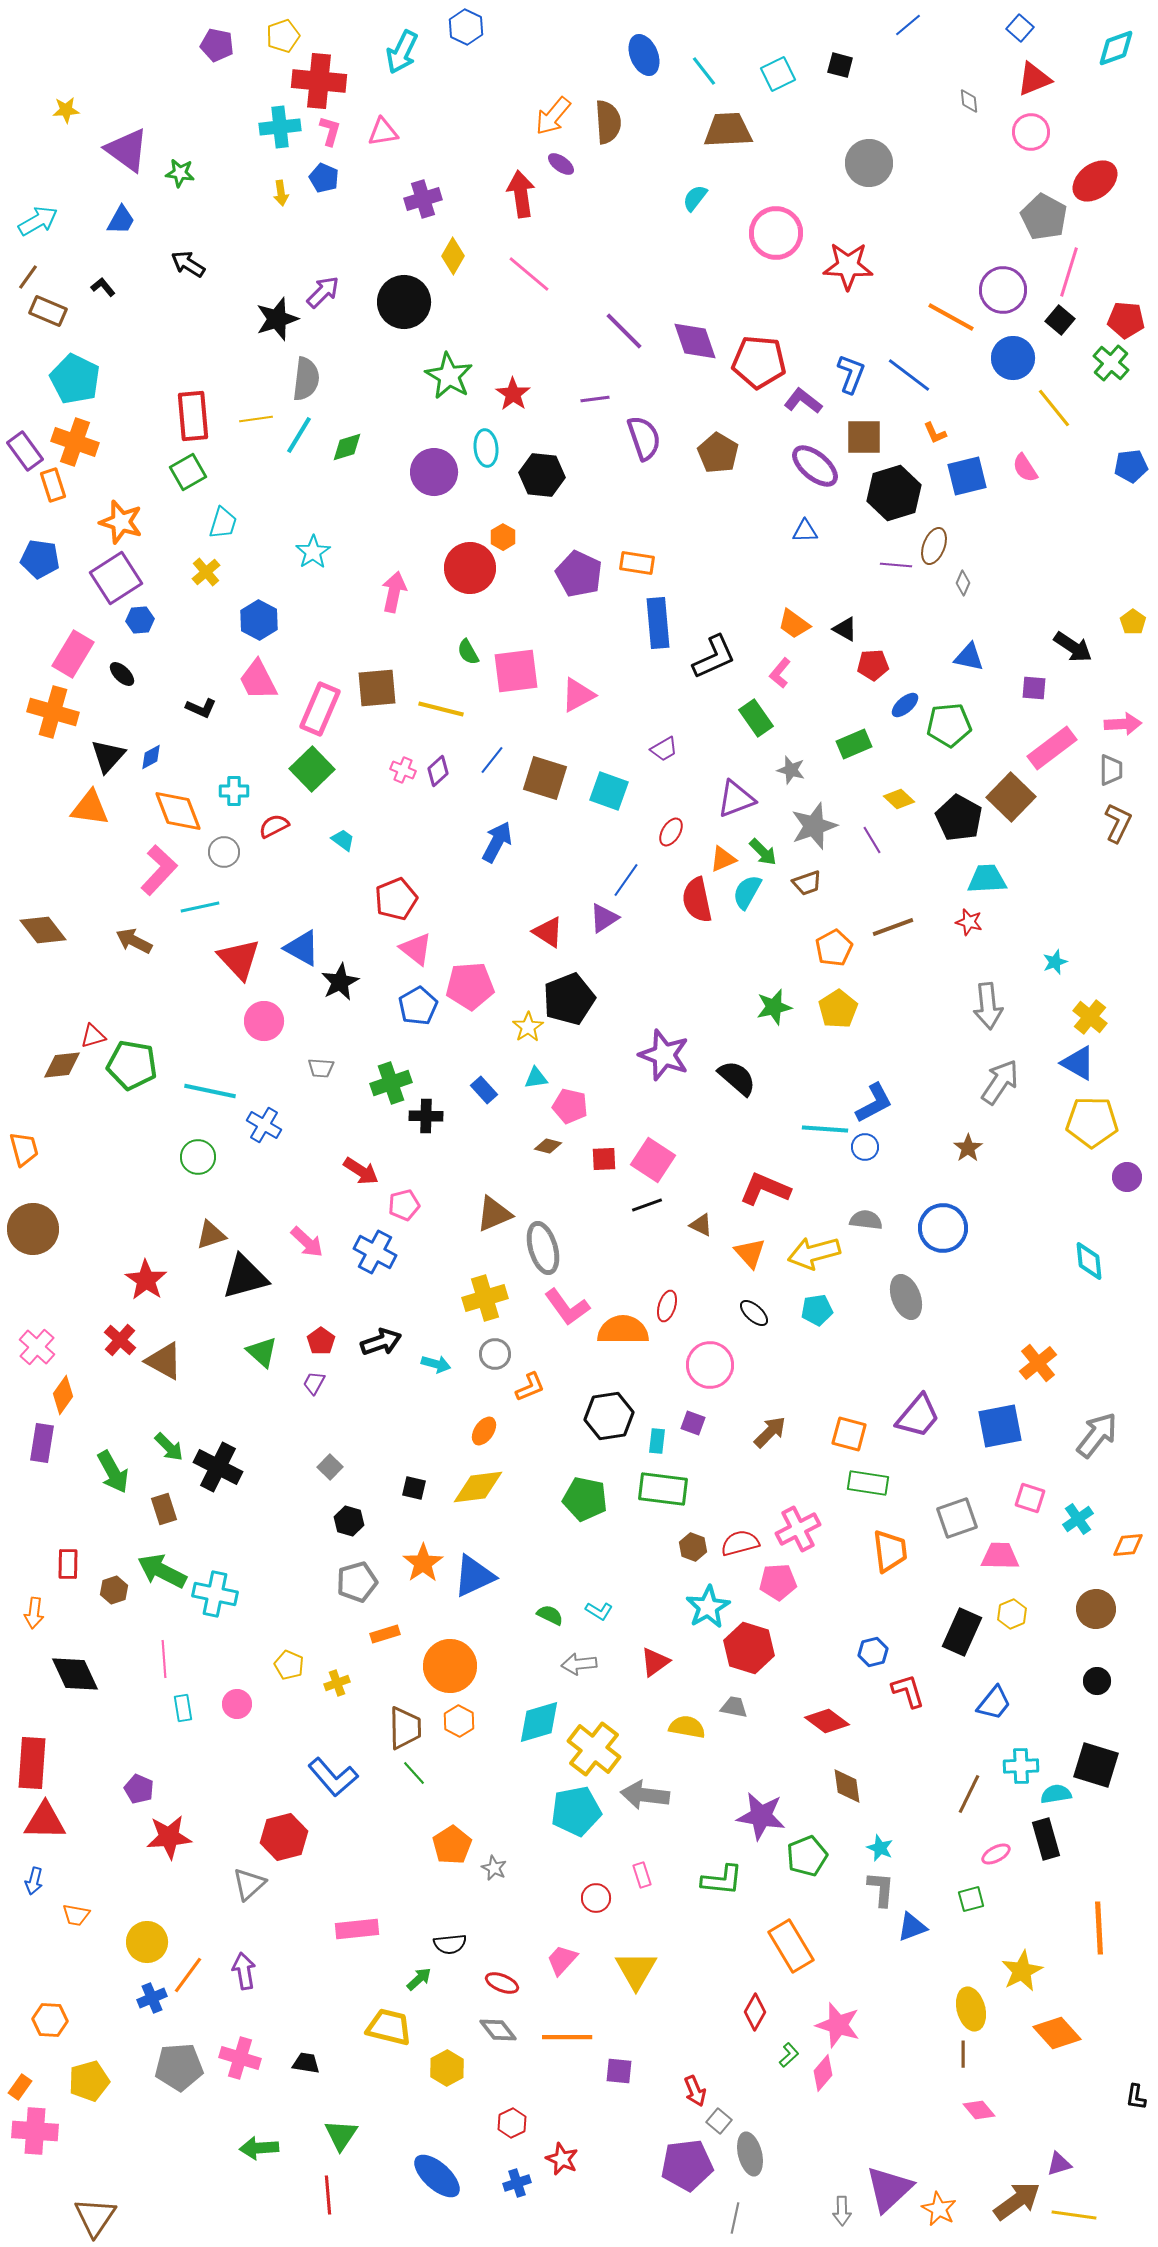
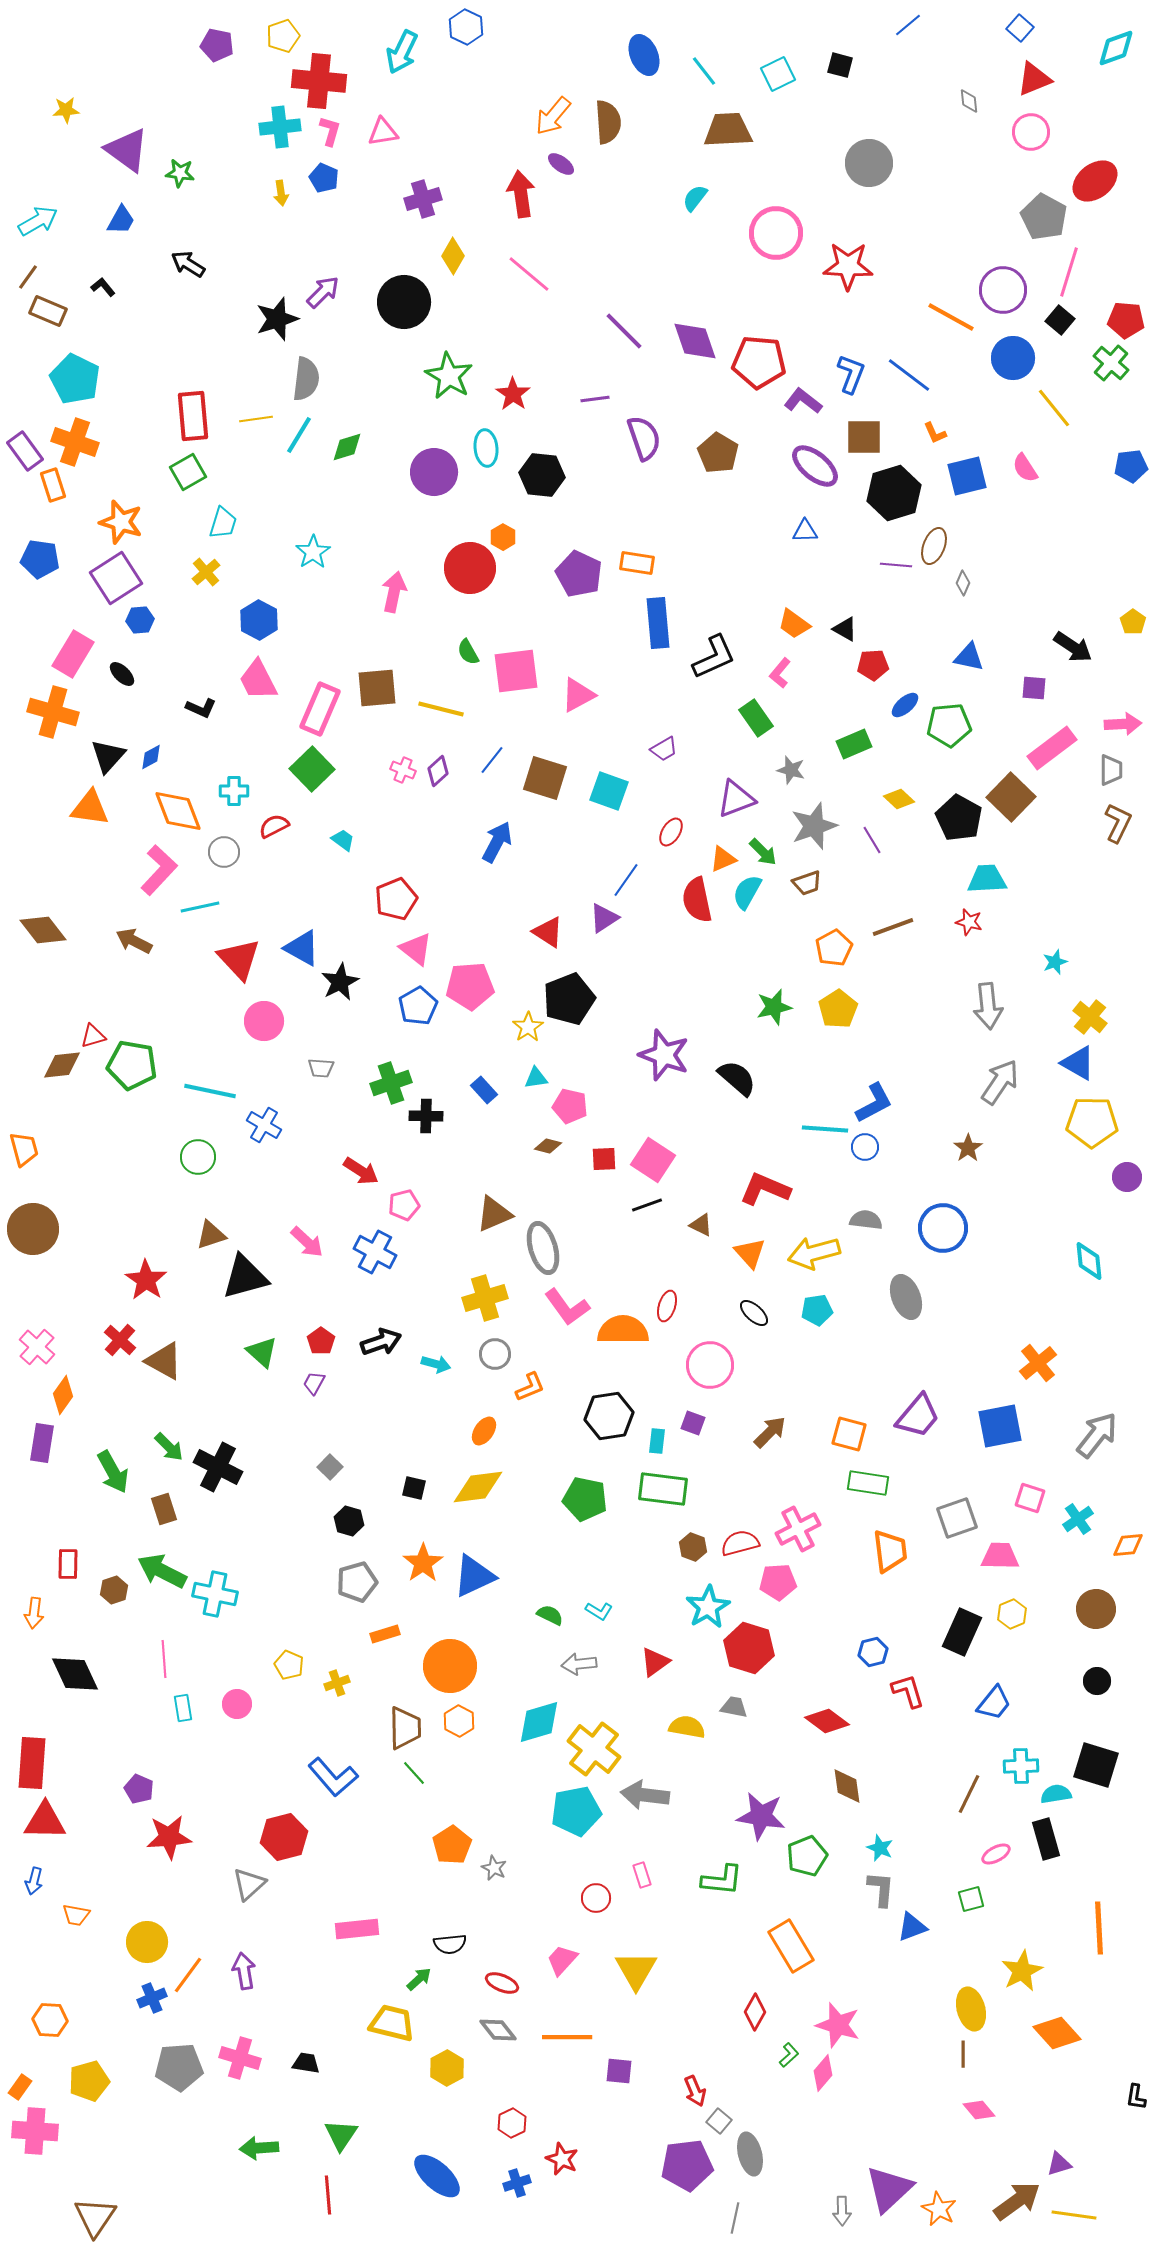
yellow trapezoid at (389, 2027): moved 3 px right, 4 px up
